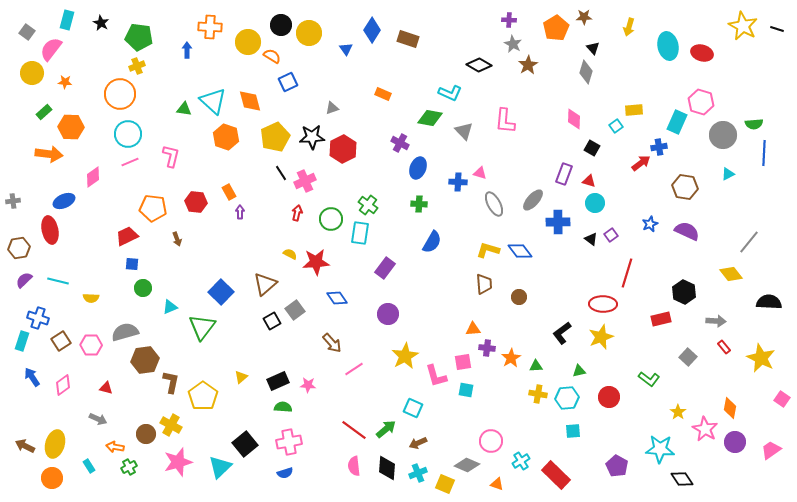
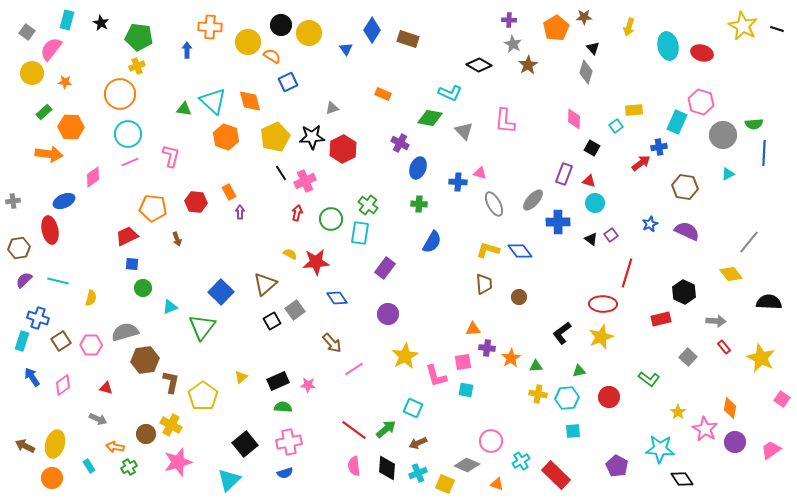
yellow semicircle at (91, 298): rotated 77 degrees counterclockwise
cyan triangle at (220, 467): moved 9 px right, 13 px down
